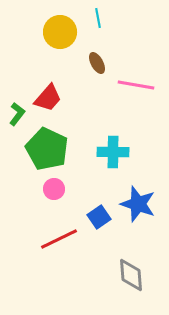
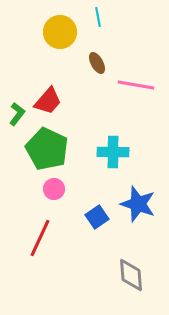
cyan line: moved 1 px up
red trapezoid: moved 3 px down
blue square: moved 2 px left
red line: moved 19 px left, 1 px up; rotated 39 degrees counterclockwise
